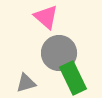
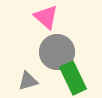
gray circle: moved 2 px left, 1 px up
gray triangle: moved 2 px right, 2 px up
